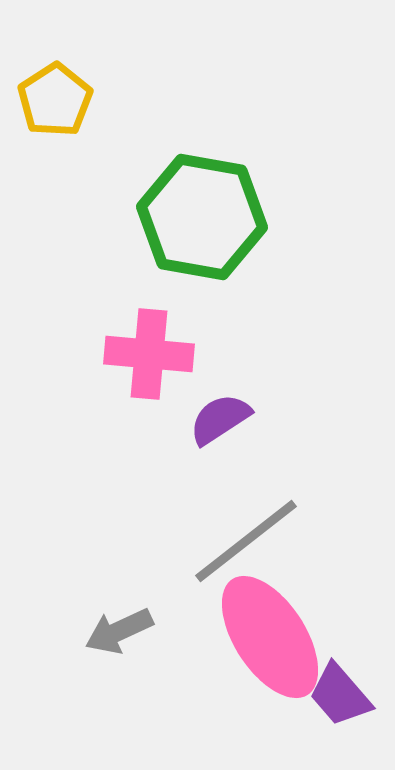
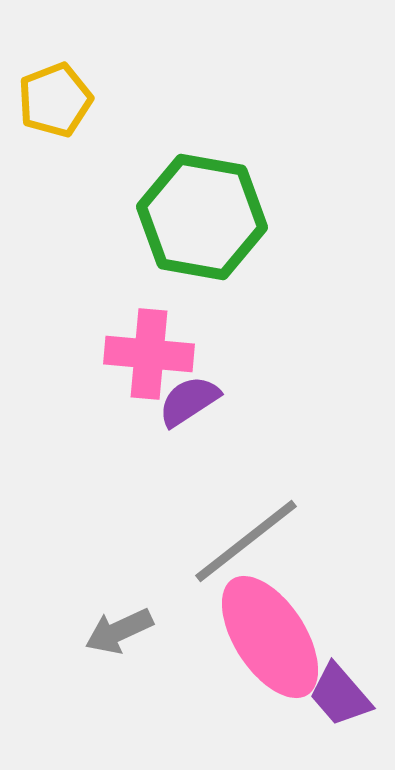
yellow pentagon: rotated 12 degrees clockwise
purple semicircle: moved 31 px left, 18 px up
